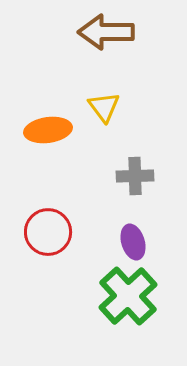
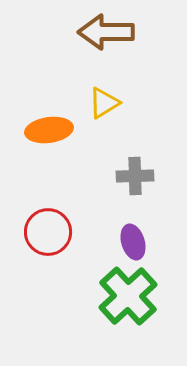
yellow triangle: moved 4 px up; rotated 36 degrees clockwise
orange ellipse: moved 1 px right
